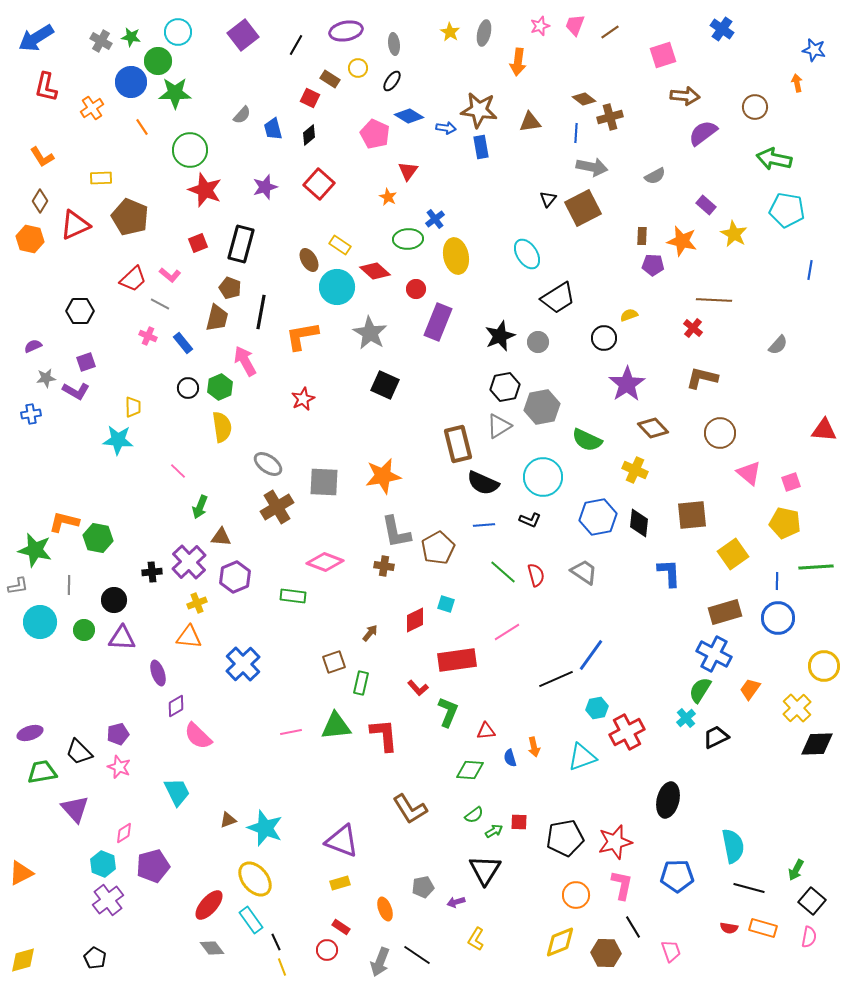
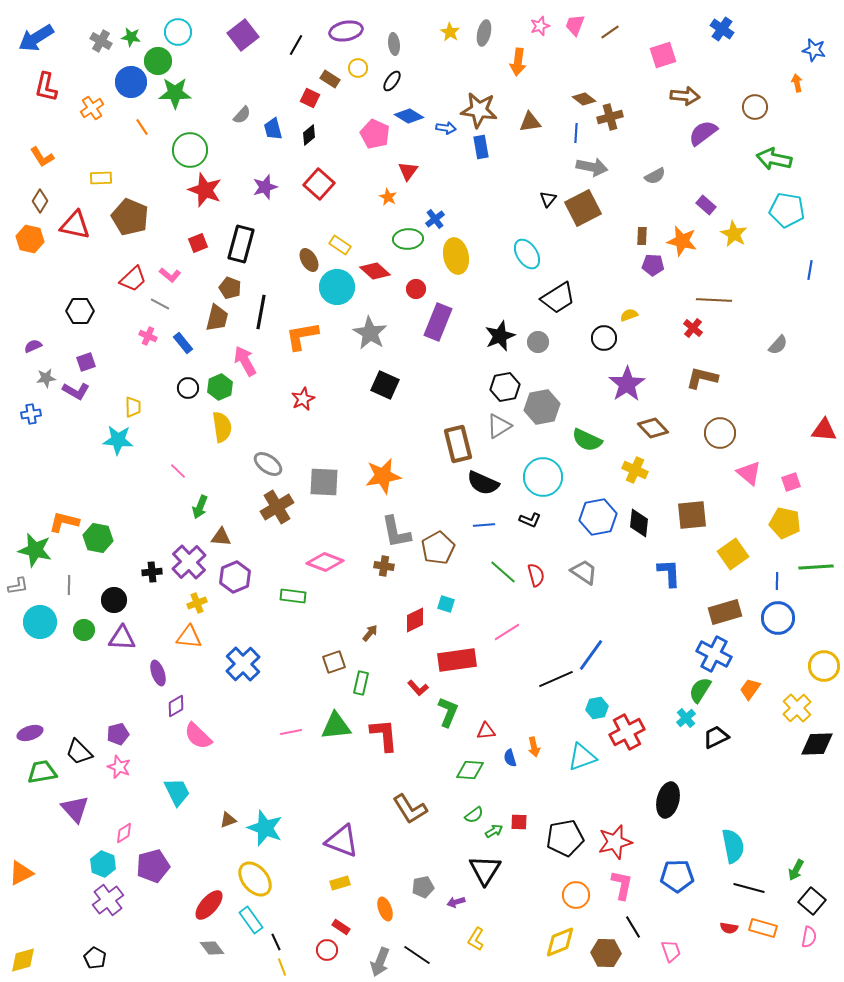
red triangle at (75, 225): rotated 36 degrees clockwise
